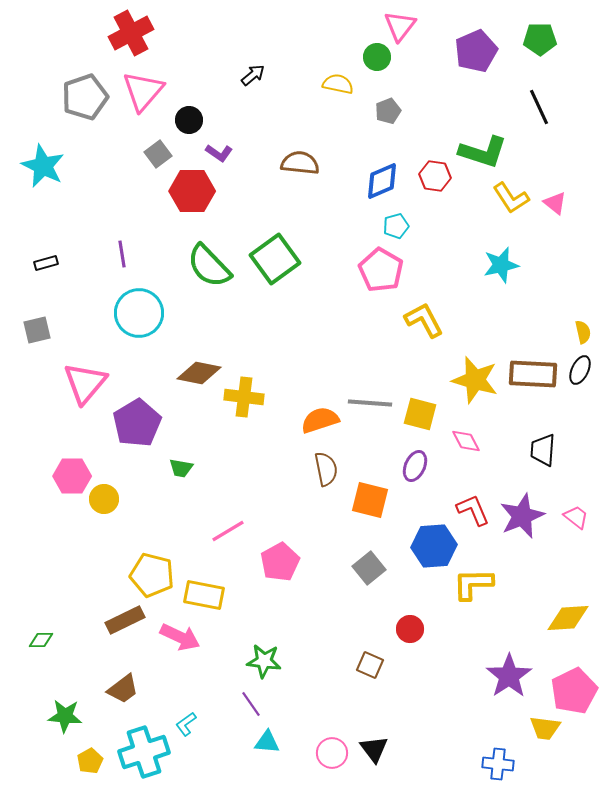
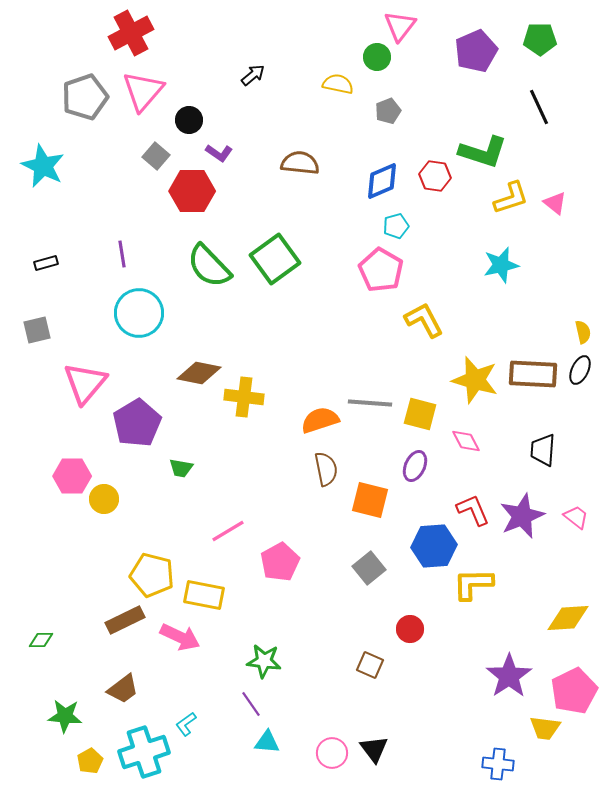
gray square at (158, 154): moved 2 px left, 2 px down; rotated 12 degrees counterclockwise
yellow L-shape at (511, 198): rotated 75 degrees counterclockwise
